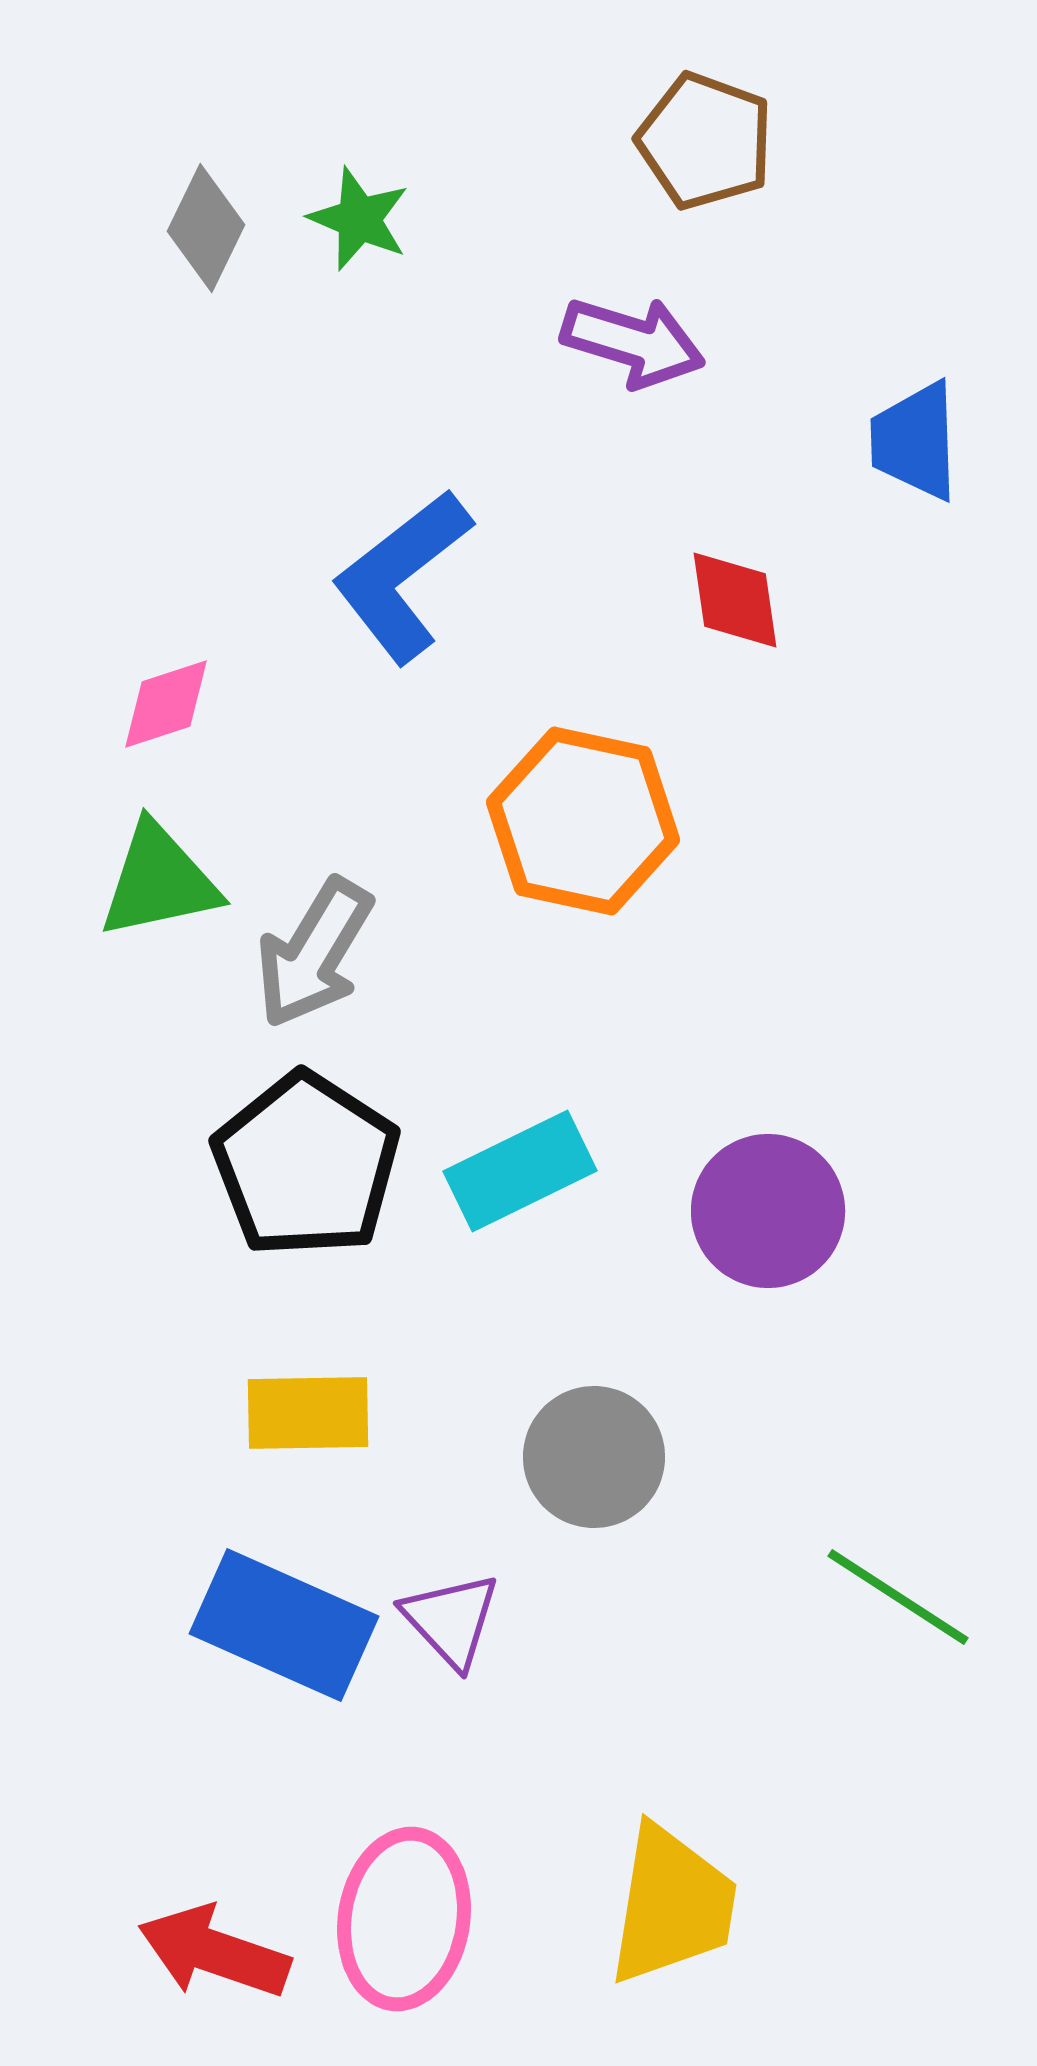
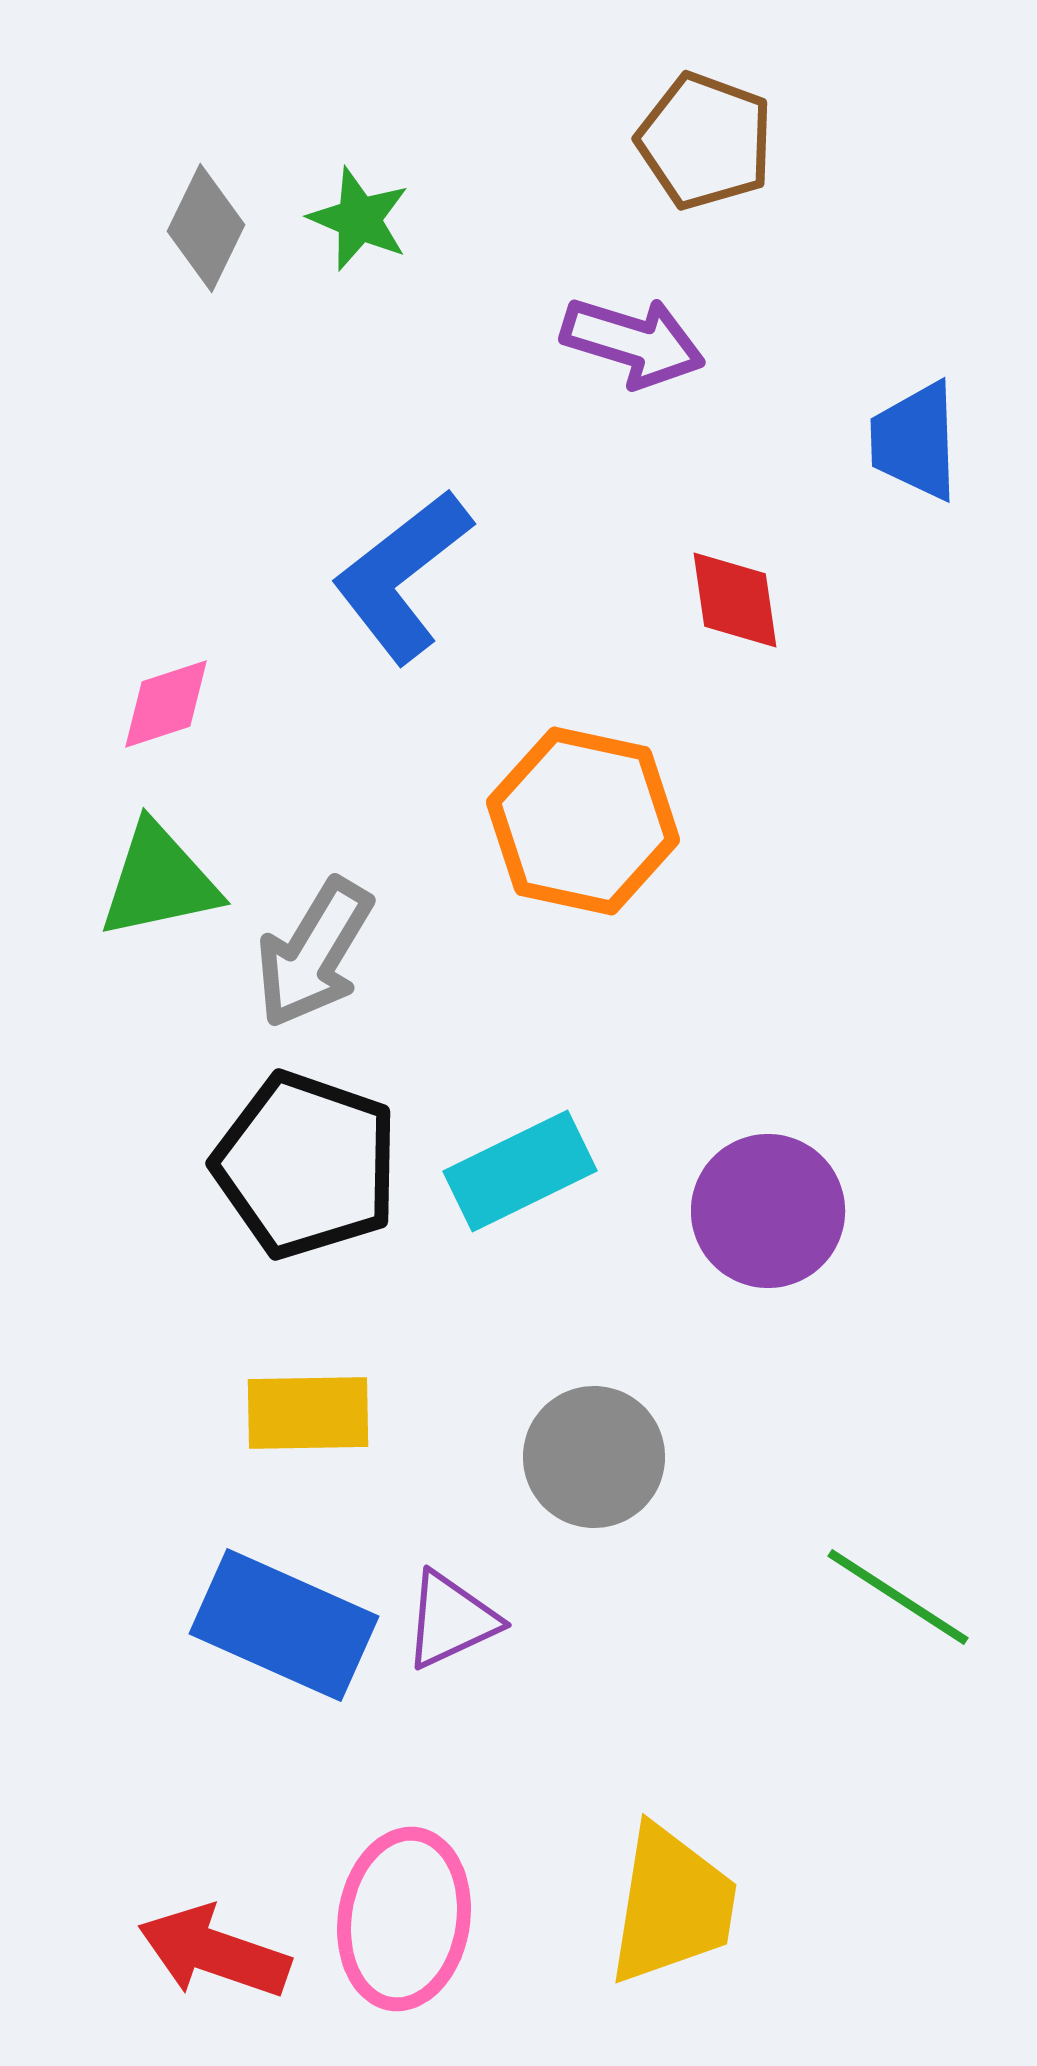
black pentagon: rotated 14 degrees counterclockwise
purple triangle: rotated 48 degrees clockwise
